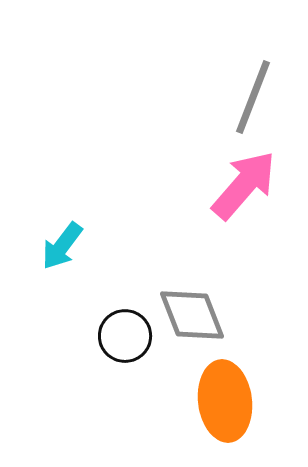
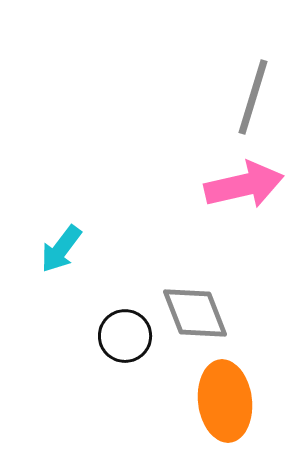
gray line: rotated 4 degrees counterclockwise
pink arrow: rotated 36 degrees clockwise
cyan arrow: moved 1 px left, 3 px down
gray diamond: moved 3 px right, 2 px up
